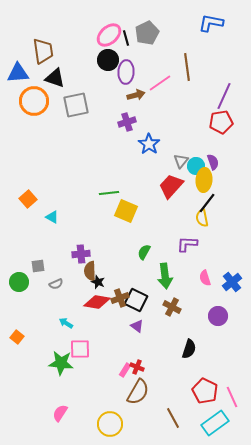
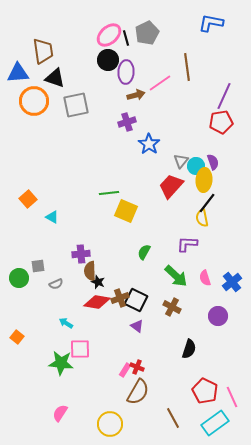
green arrow at (165, 276): moved 11 px right; rotated 40 degrees counterclockwise
green circle at (19, 282): moved 4 px up
